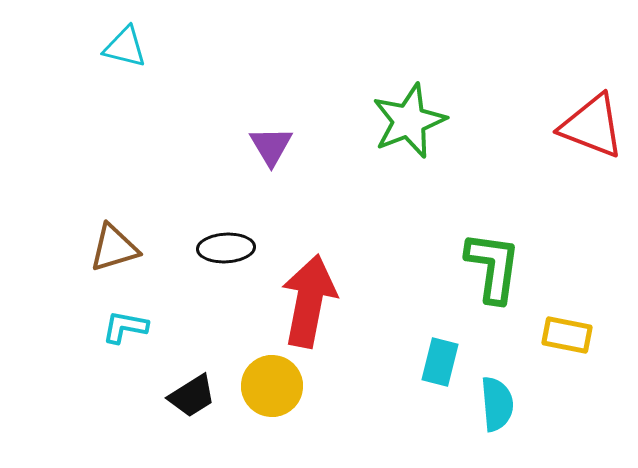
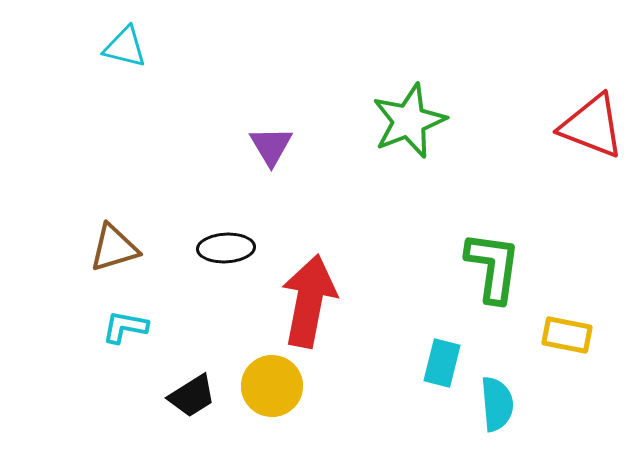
cyan rectangle: moved 2 px right, 1 px down
